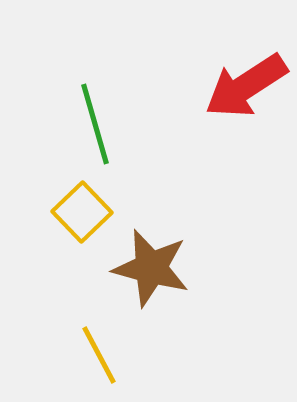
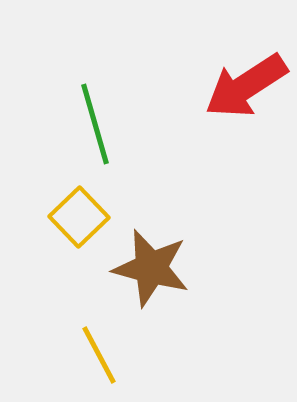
yellow square: moved 3 px left, 5 px down
